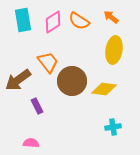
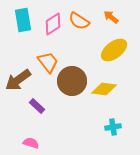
pink diamond: moved 2 px down
yellow ellipse: rotated 44 degrees clockwise
purple rectangle: rotated 21 degrees counterclockwise
pink semicircle: rotated 14 degrees clockwise
